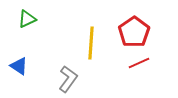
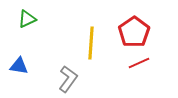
blue triangle: rotated 24 degrees counterclockwise
